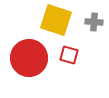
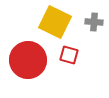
yellow square: moved 1 px left, 2 px down; rotated 8 degrees clockwise
red circle: moved 1 px left, 2 px down
